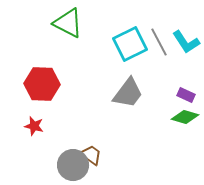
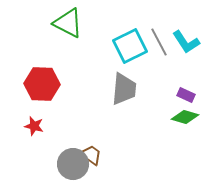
cyan square: moved 2 px down
gray trapezoid: moved 4 px left, 4 px up; rotated 32 degrees counterclockwise
gray circle: moved 1 px up
